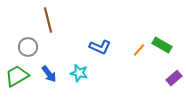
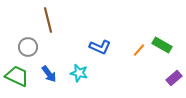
green trapezoid: rotated 55 degrees clockwise
